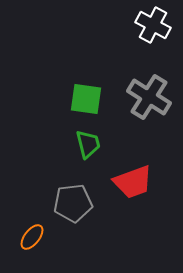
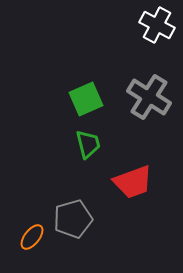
white cross: moved 4 px right
green square: rotated 32 degrees counterclockwise
gray pentagon: moved 16 px down; rotated 9 degrees counterclockwise
